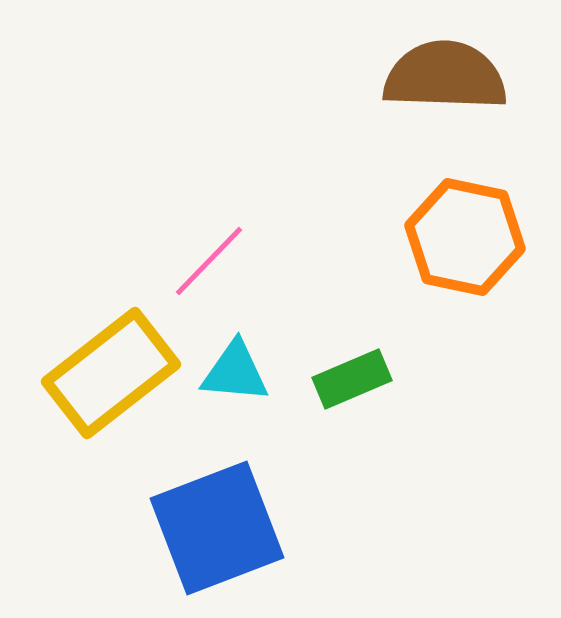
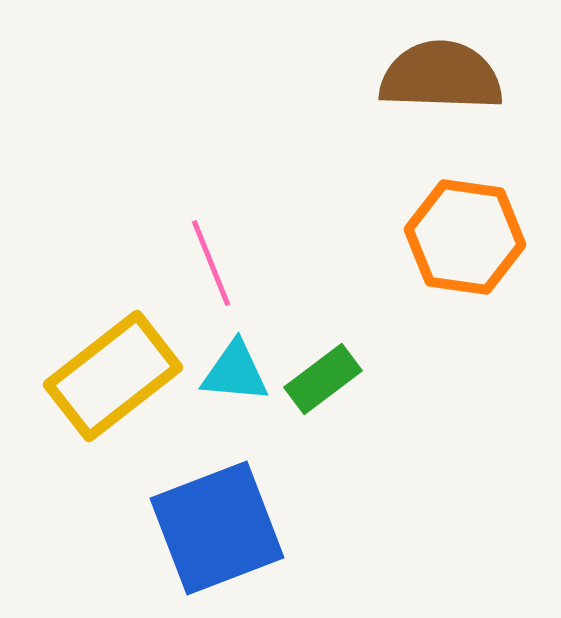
brown semicircle: moved 4 px left
orange hexagon: rotated 4 degrees counterclockwise
pink line: moved 2 px right, 2 px down; rotated 66 degrees counterclockwise
yellow rectangle: moved 2 px right, 3 px down
green rectangle: moved 29 px left; rotated 14 degrees counterclockwise
